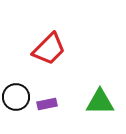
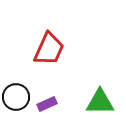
red trapezoid: rotated 21 degrees counterclockwise
purple rectangle: rotated 12 degrees counterclockwise
